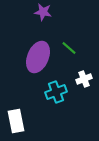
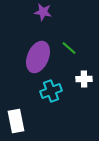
white cross: rotated 21 degrees clockwise
cyan cross: moved 5 px left, 1 px up
